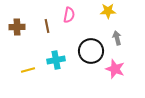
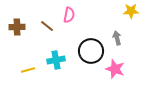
yellow star: moved 23 px right
brown line: rotated 40 degrees counterclockwise
